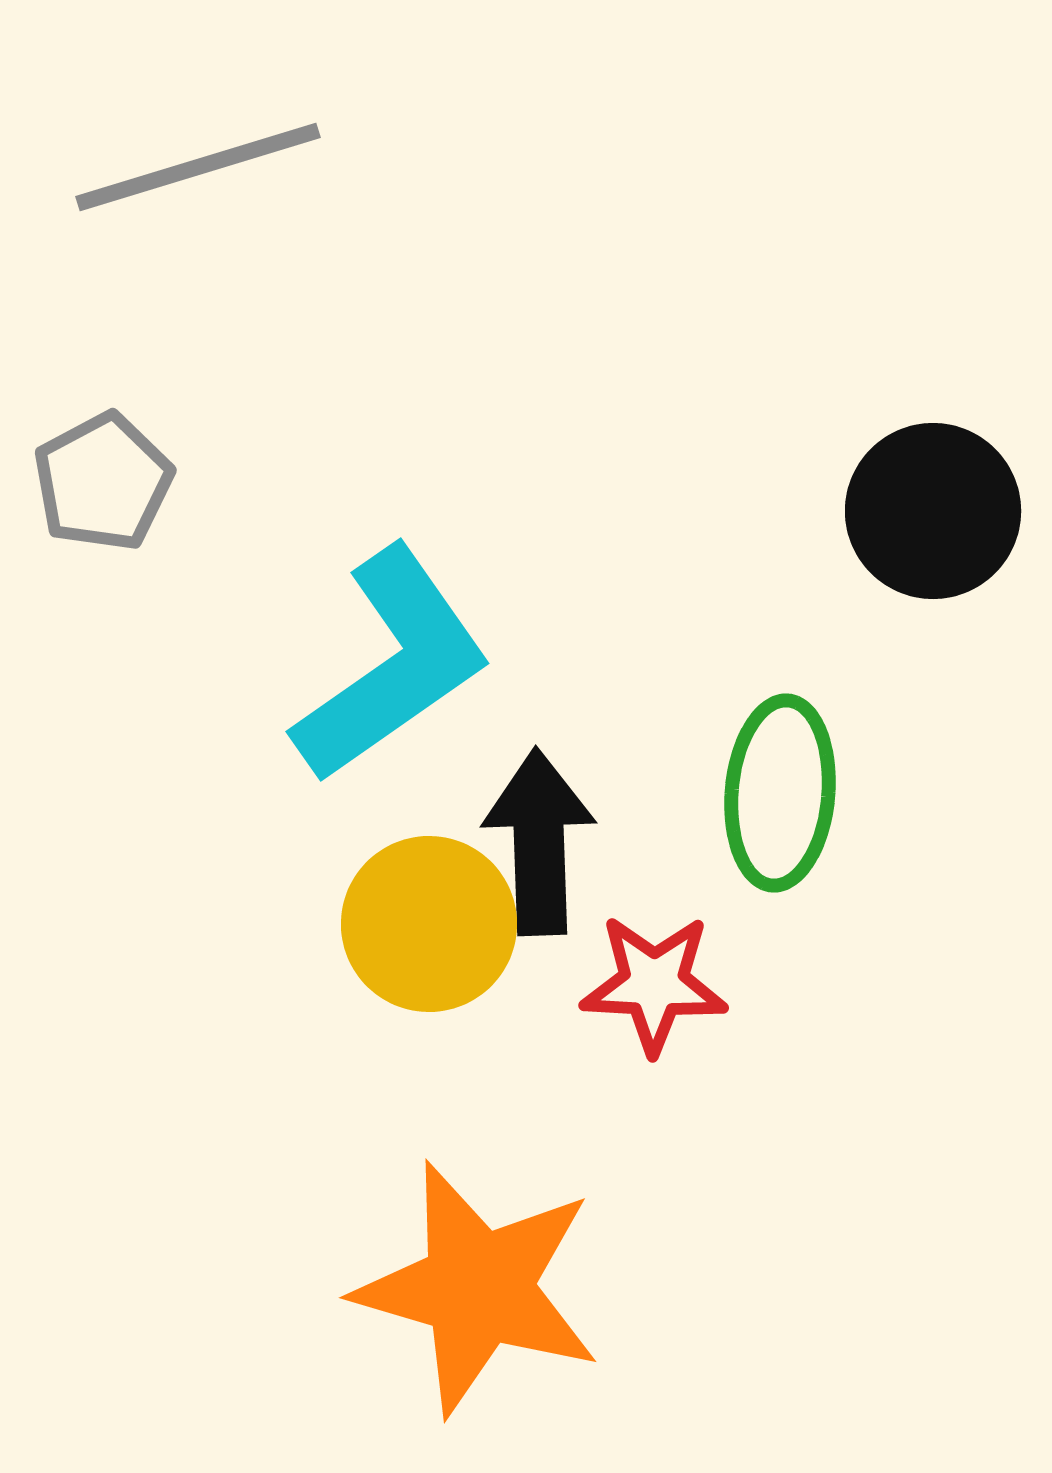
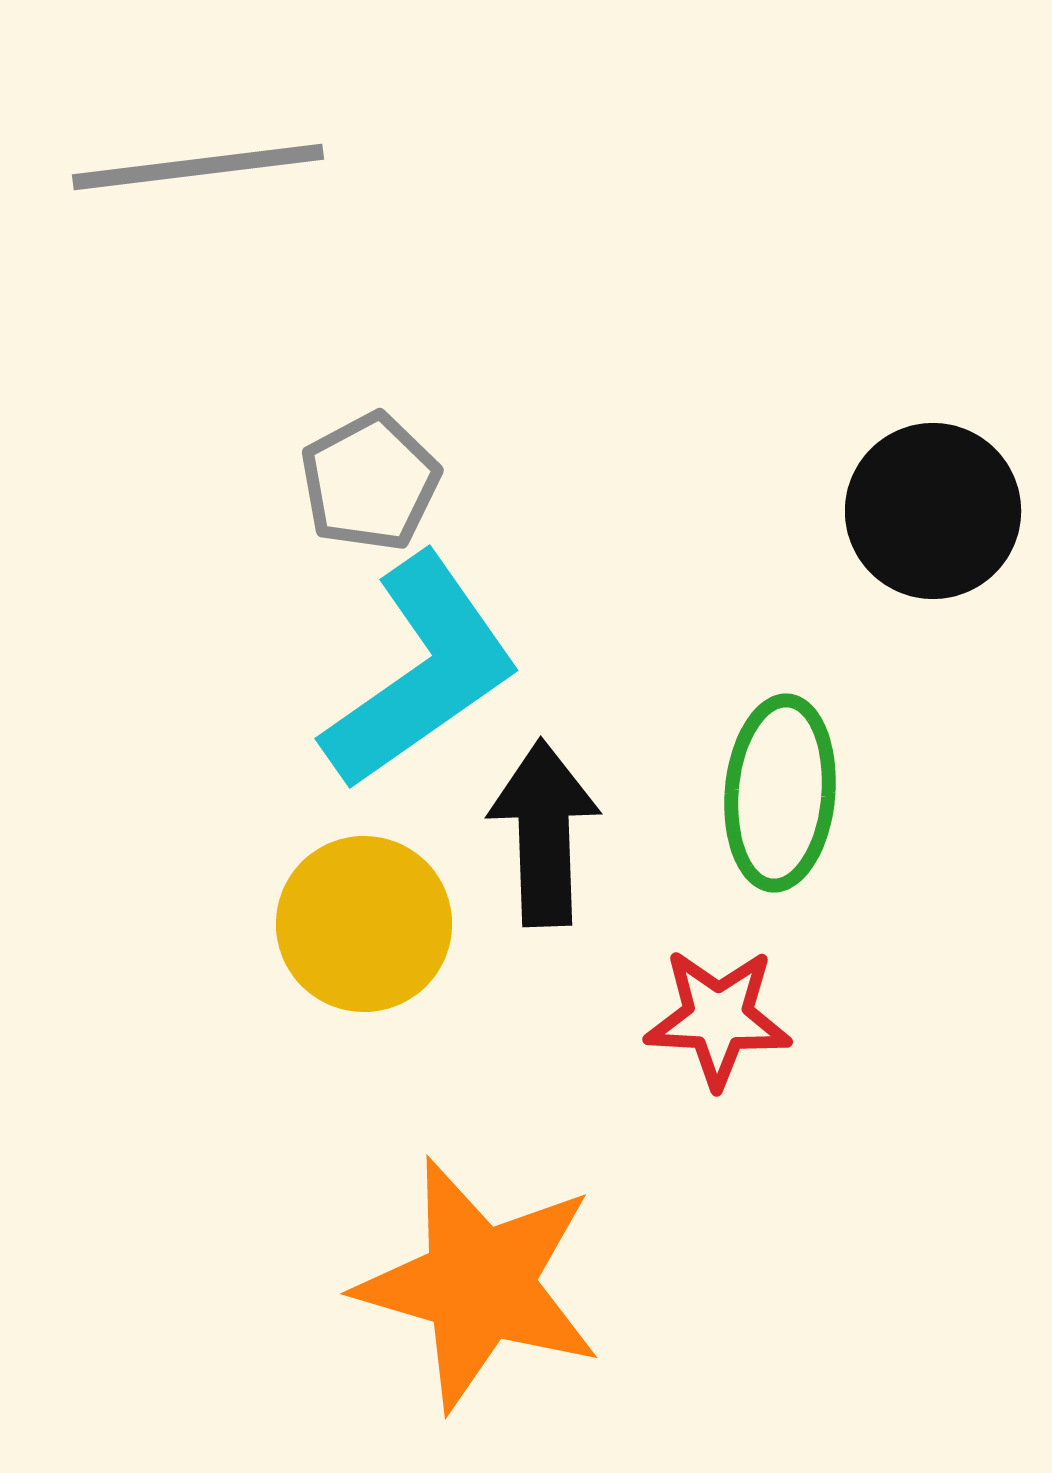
gray line: rotated 10 degrees clockwise
gray pentagon: moved 267 px right
cyan L-shape: moved 29 px right, 7 px down
black arrow: moved 5 px right, 9 px up
yellow circle: moved 65 px left
red star: moved 64 px right, 34 px down
orange star: moved 1 px right, 4 px up
